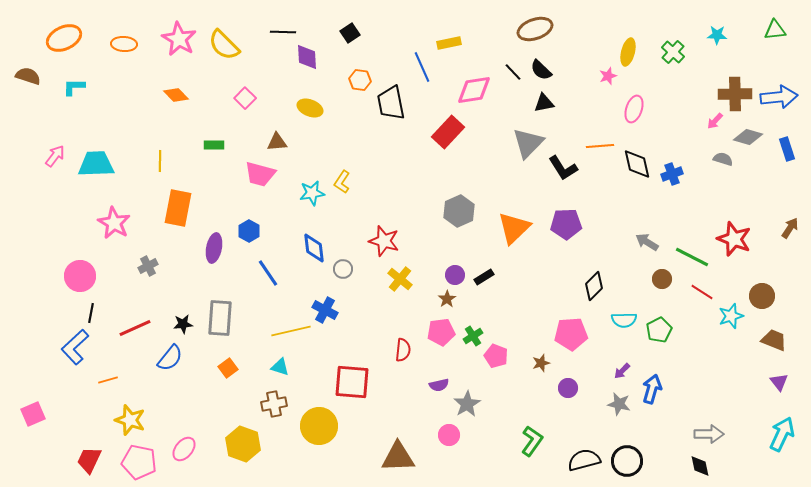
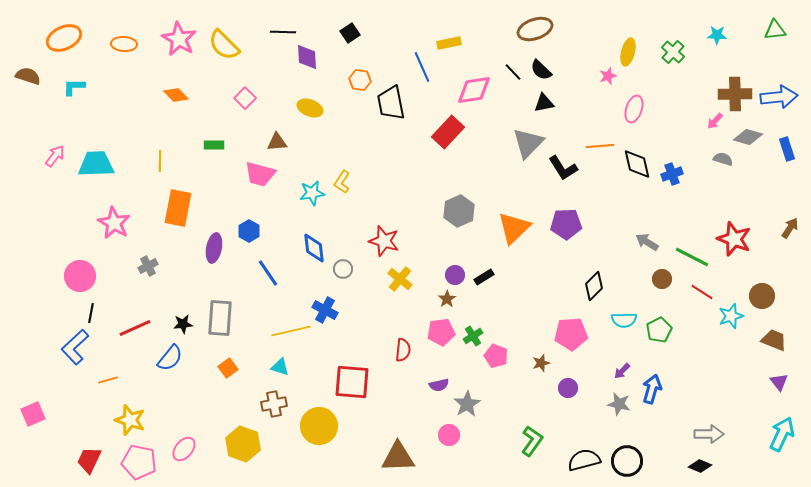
black diamond at (700, 466): rotated 55 degrees counterclockwise
